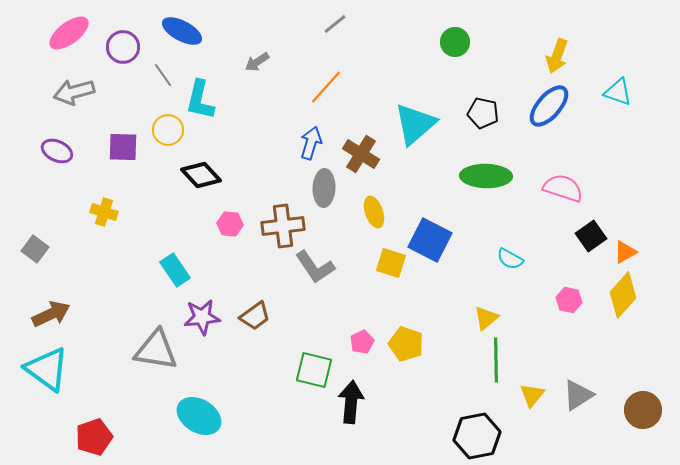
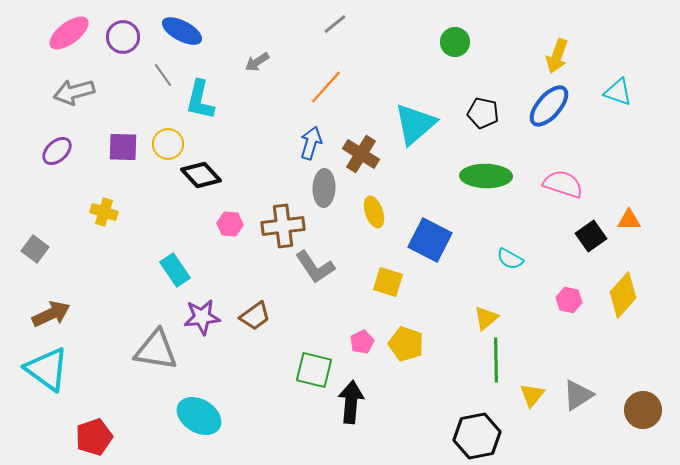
purple circle at (123, 47): moved 10 px up
yellow circle at (168, 130): moved 14 px down
purple ellipse at (57, 151): rotated 68 degrees counterclockwise
pink semicircle at (563, 188): moved 4 px up
orange triangle at (625, 252): moved 4 px right, 32 px up; rotated 30 degrees clockwise
yellow square at (391, 263): moved 3 px left, 19 px down
